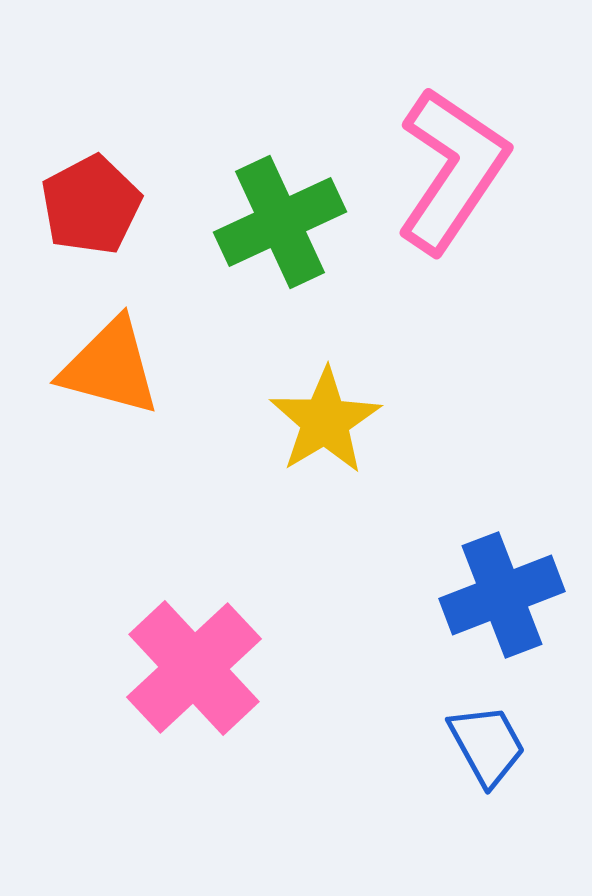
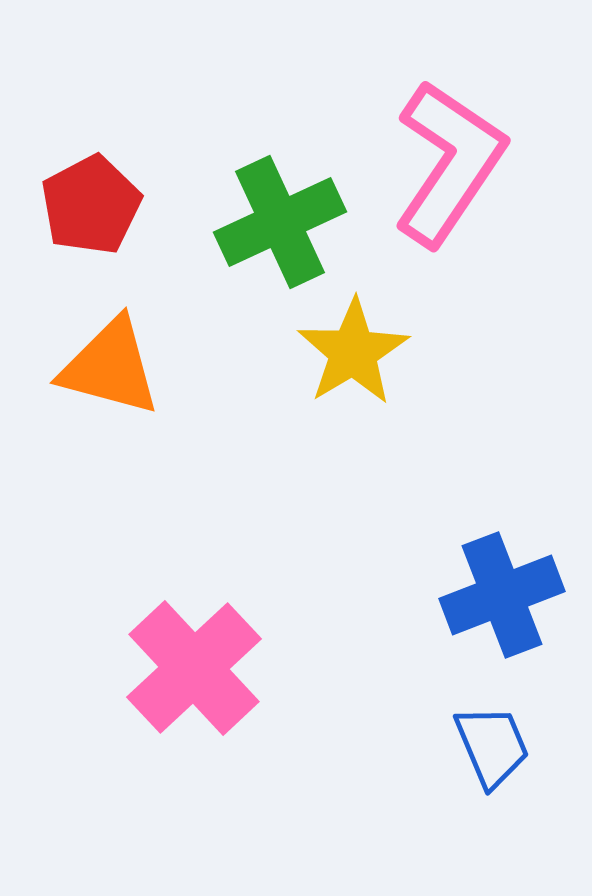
pink L-shape: moved 3 px left, 7 px up
yellow star: moved 28 px right, 69 px up
blue trapezoid: moved 5 px right, 1 px down; rotated 6 degrees clockwise
